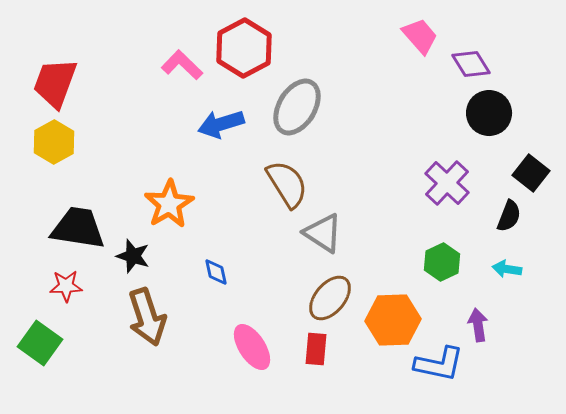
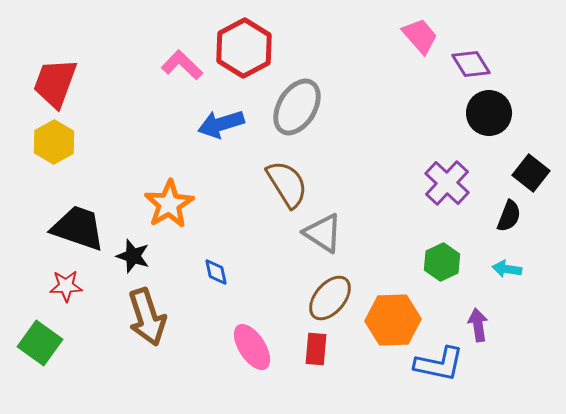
black trapezoid: rotated 10 degrees clockwise
